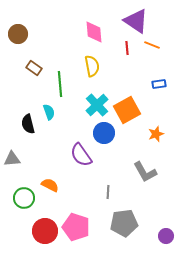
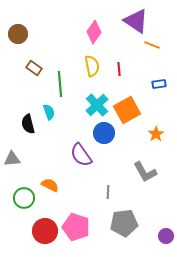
pink diamond: rotated 40 degrees clockwise
red line: moved 8 px left, 21 px down
orange star: rotated 14 degrees counterclockwise
